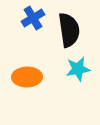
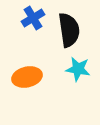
cyan star: rotated 20 degrees clockwise
orange ellipse: rotated 12 degrees counterclockwise
